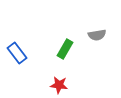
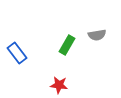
green rectangle: moved 2 px right, 4 px up
